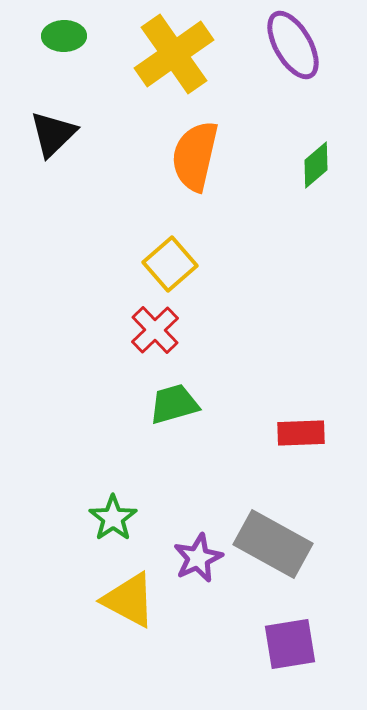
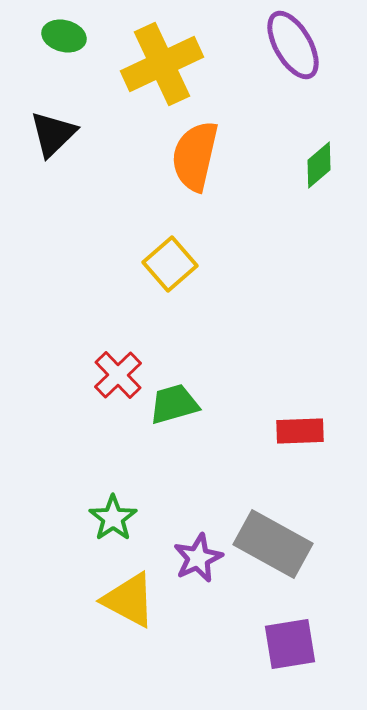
green ellipse: rotated 15 degrees clockwise
yellow cross: moved 12 px left, 10 px down; rotated 10 degrees clockwise
green diamond: moved 3 px right
red cross: moved 37 px left, 45 px down
red rectangle: moved 1 px left, 2 px up
